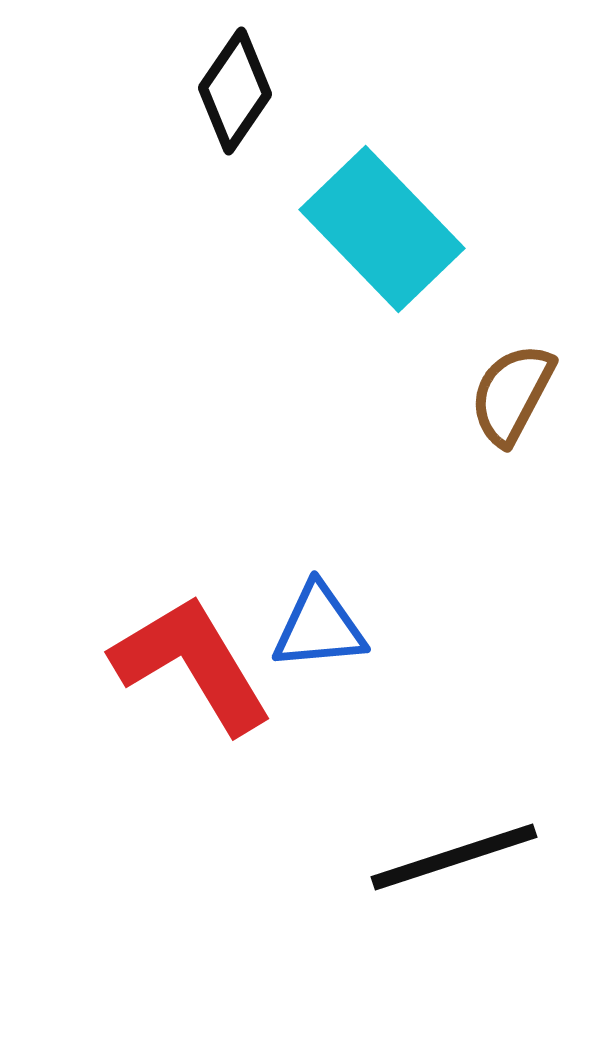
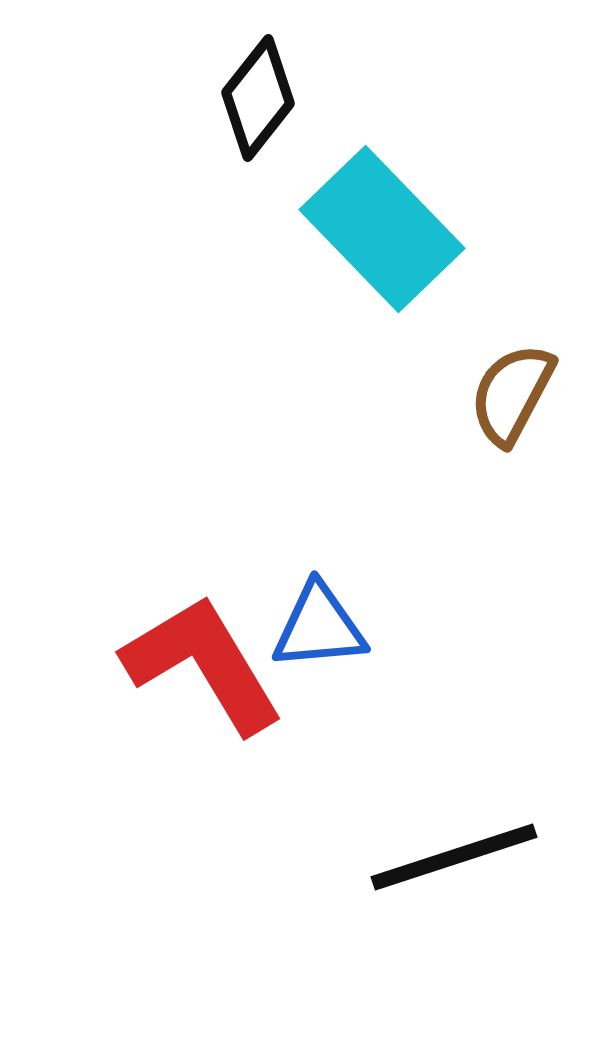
black diamond: moved 23 px right, 7 px down; rotated 4 degrees clockwise
red L-shape: moved 11 px right
